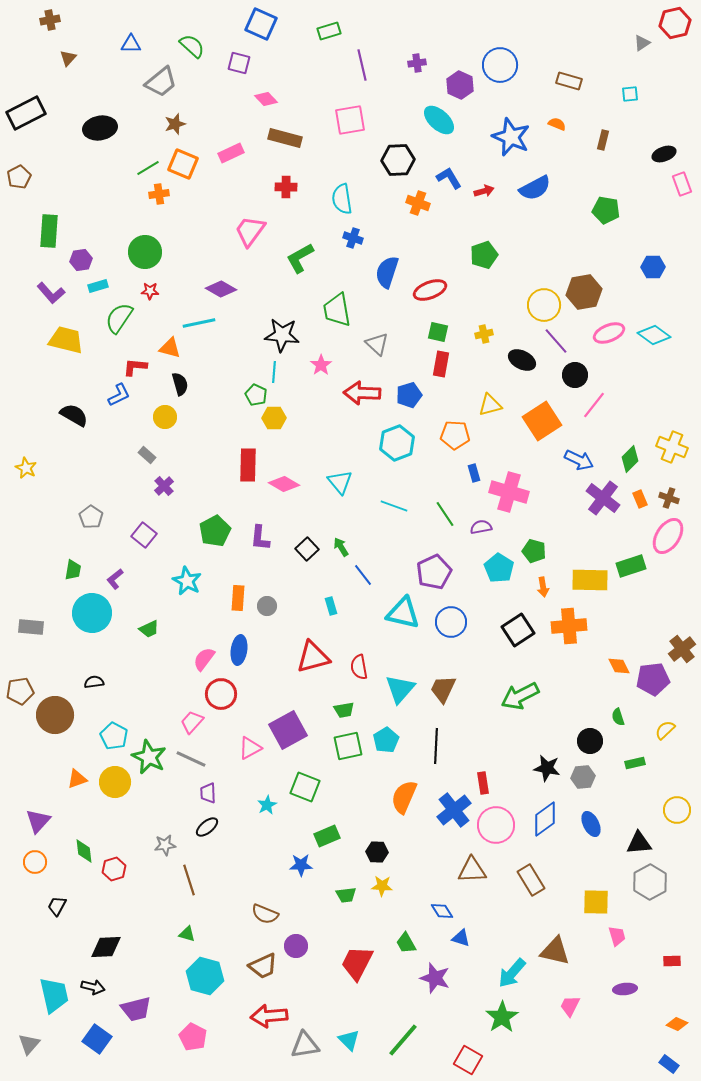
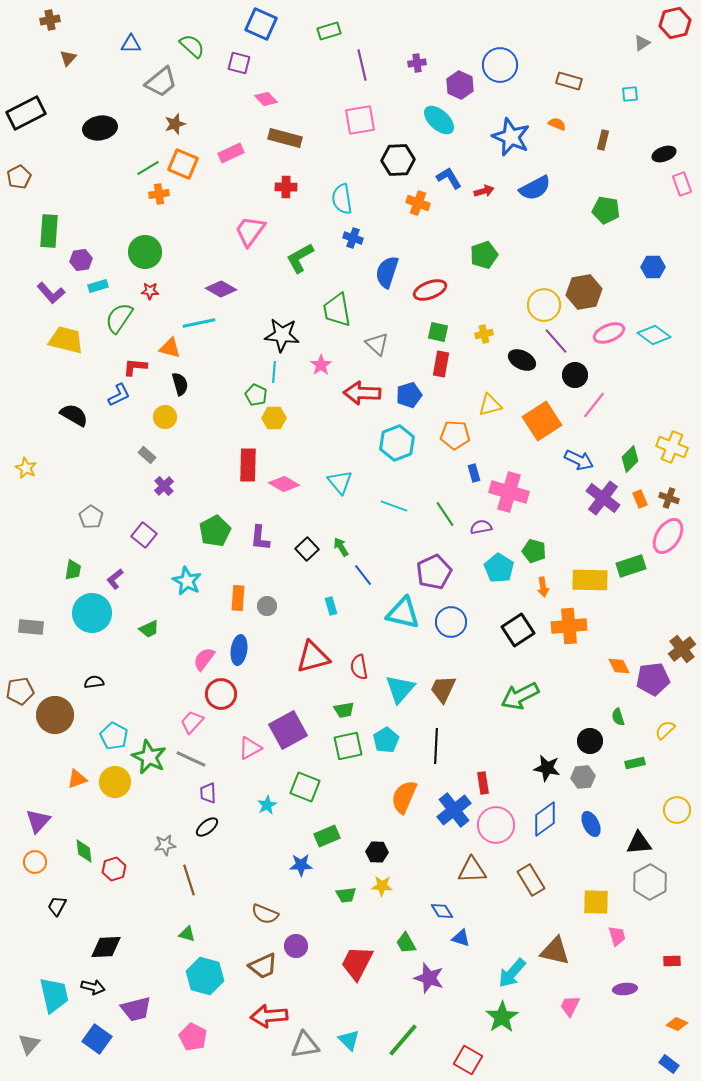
pink square at (350, 120): moved 10 px right
purple star at (435, 978): moved 6 px left
